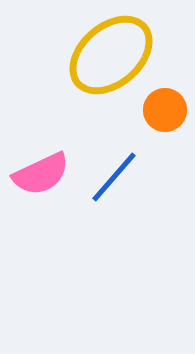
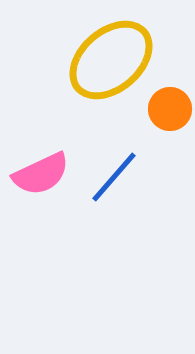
yellow ellipse: moved 5 px down
orange circle: moved 5 px right, 1 px up
